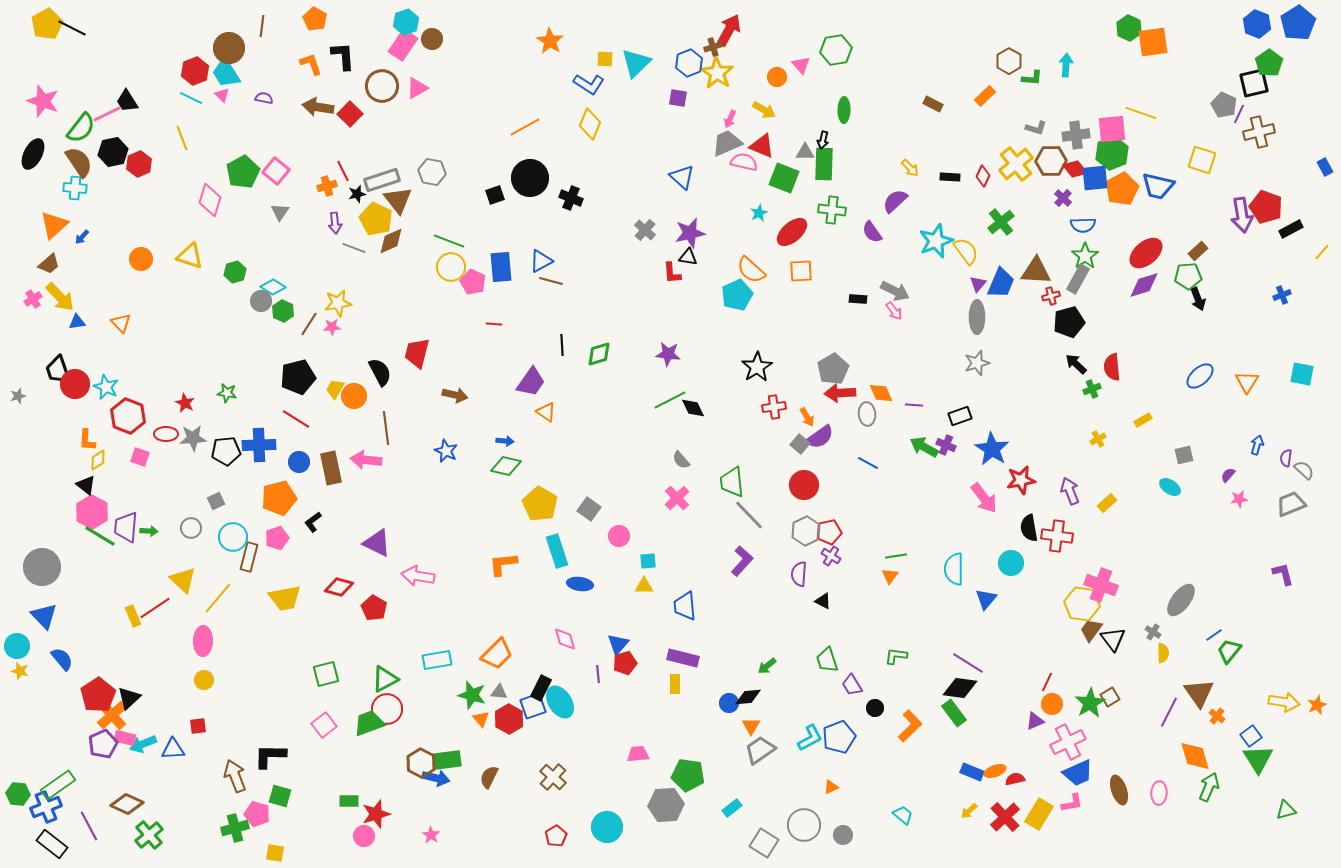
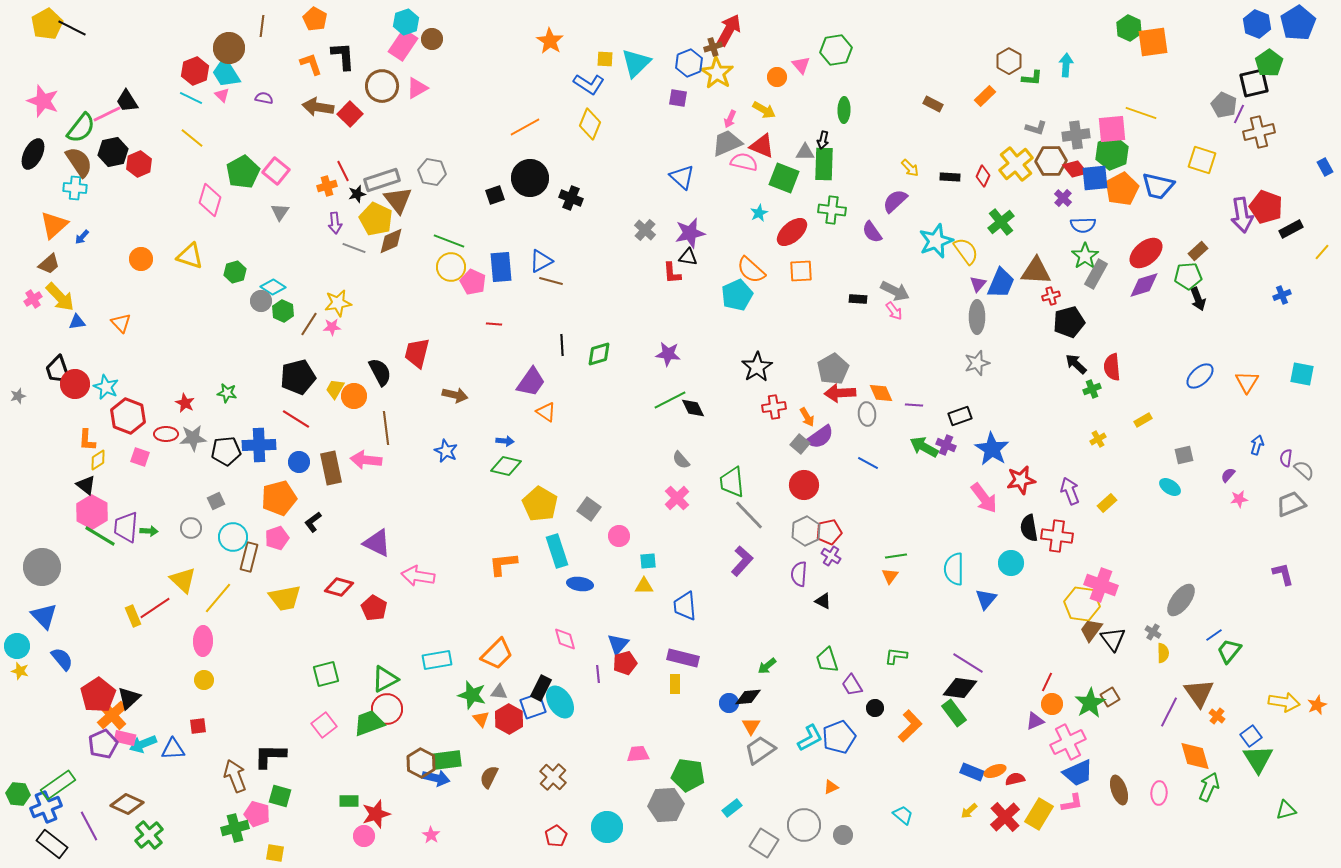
yellow line at (182, 138): moved 10 px right; rotated 30 degrees counterclockwise
gray rectangle at (1078, 279): moved 18 px right, 5 px up
